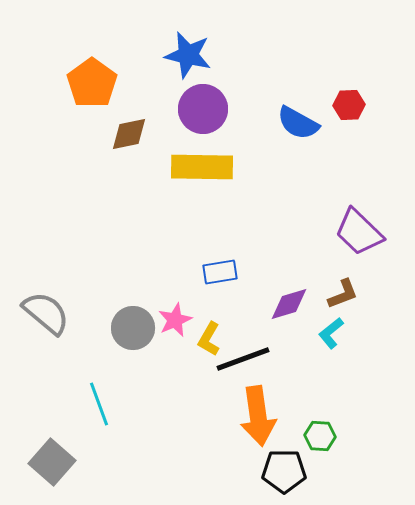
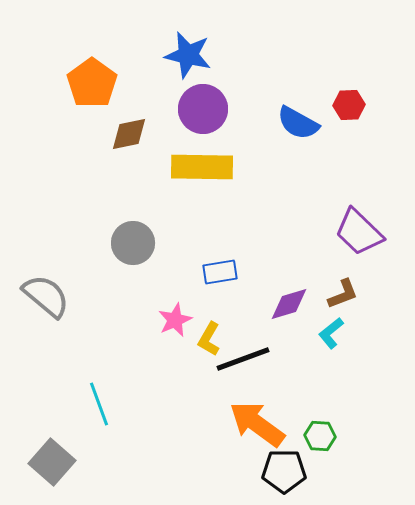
gray semicircle: moved 17 px up
gray circle: moved 85 px up
orange arrow: moved 1 px left, 8 px down; rotated 134 degrees clockwise
